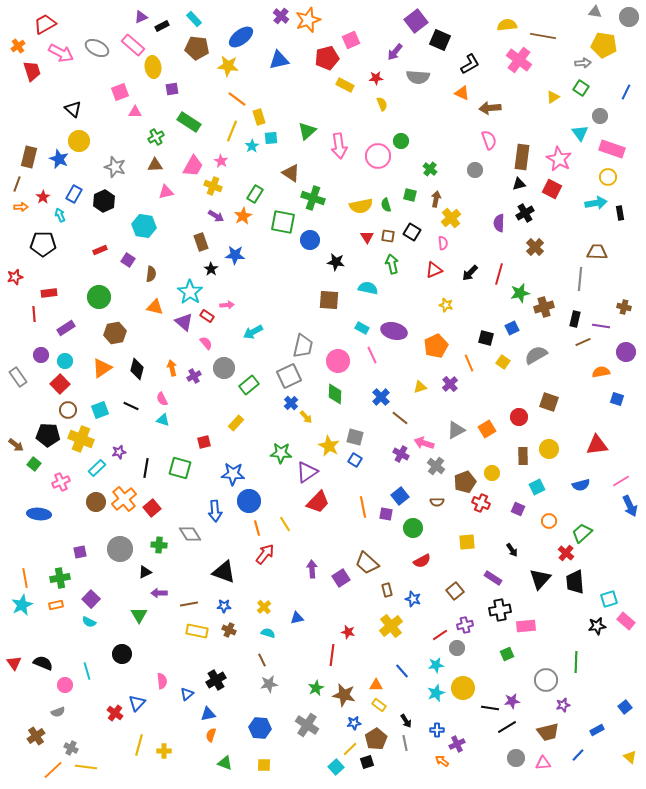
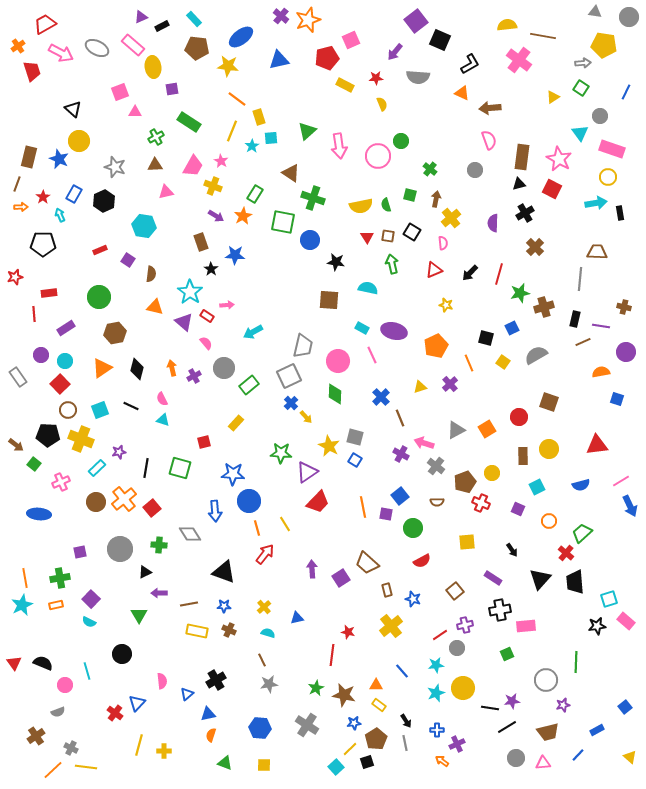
purple semicircle at (499, 223): moved 6 px left
brown line at (400, 418): rotated 30 degrees clockwise
